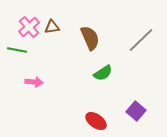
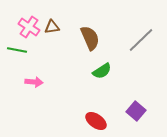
pink cross: rotated 15 degrees counterclockwise
green semicircle: moved 1 px left, 2 px up
